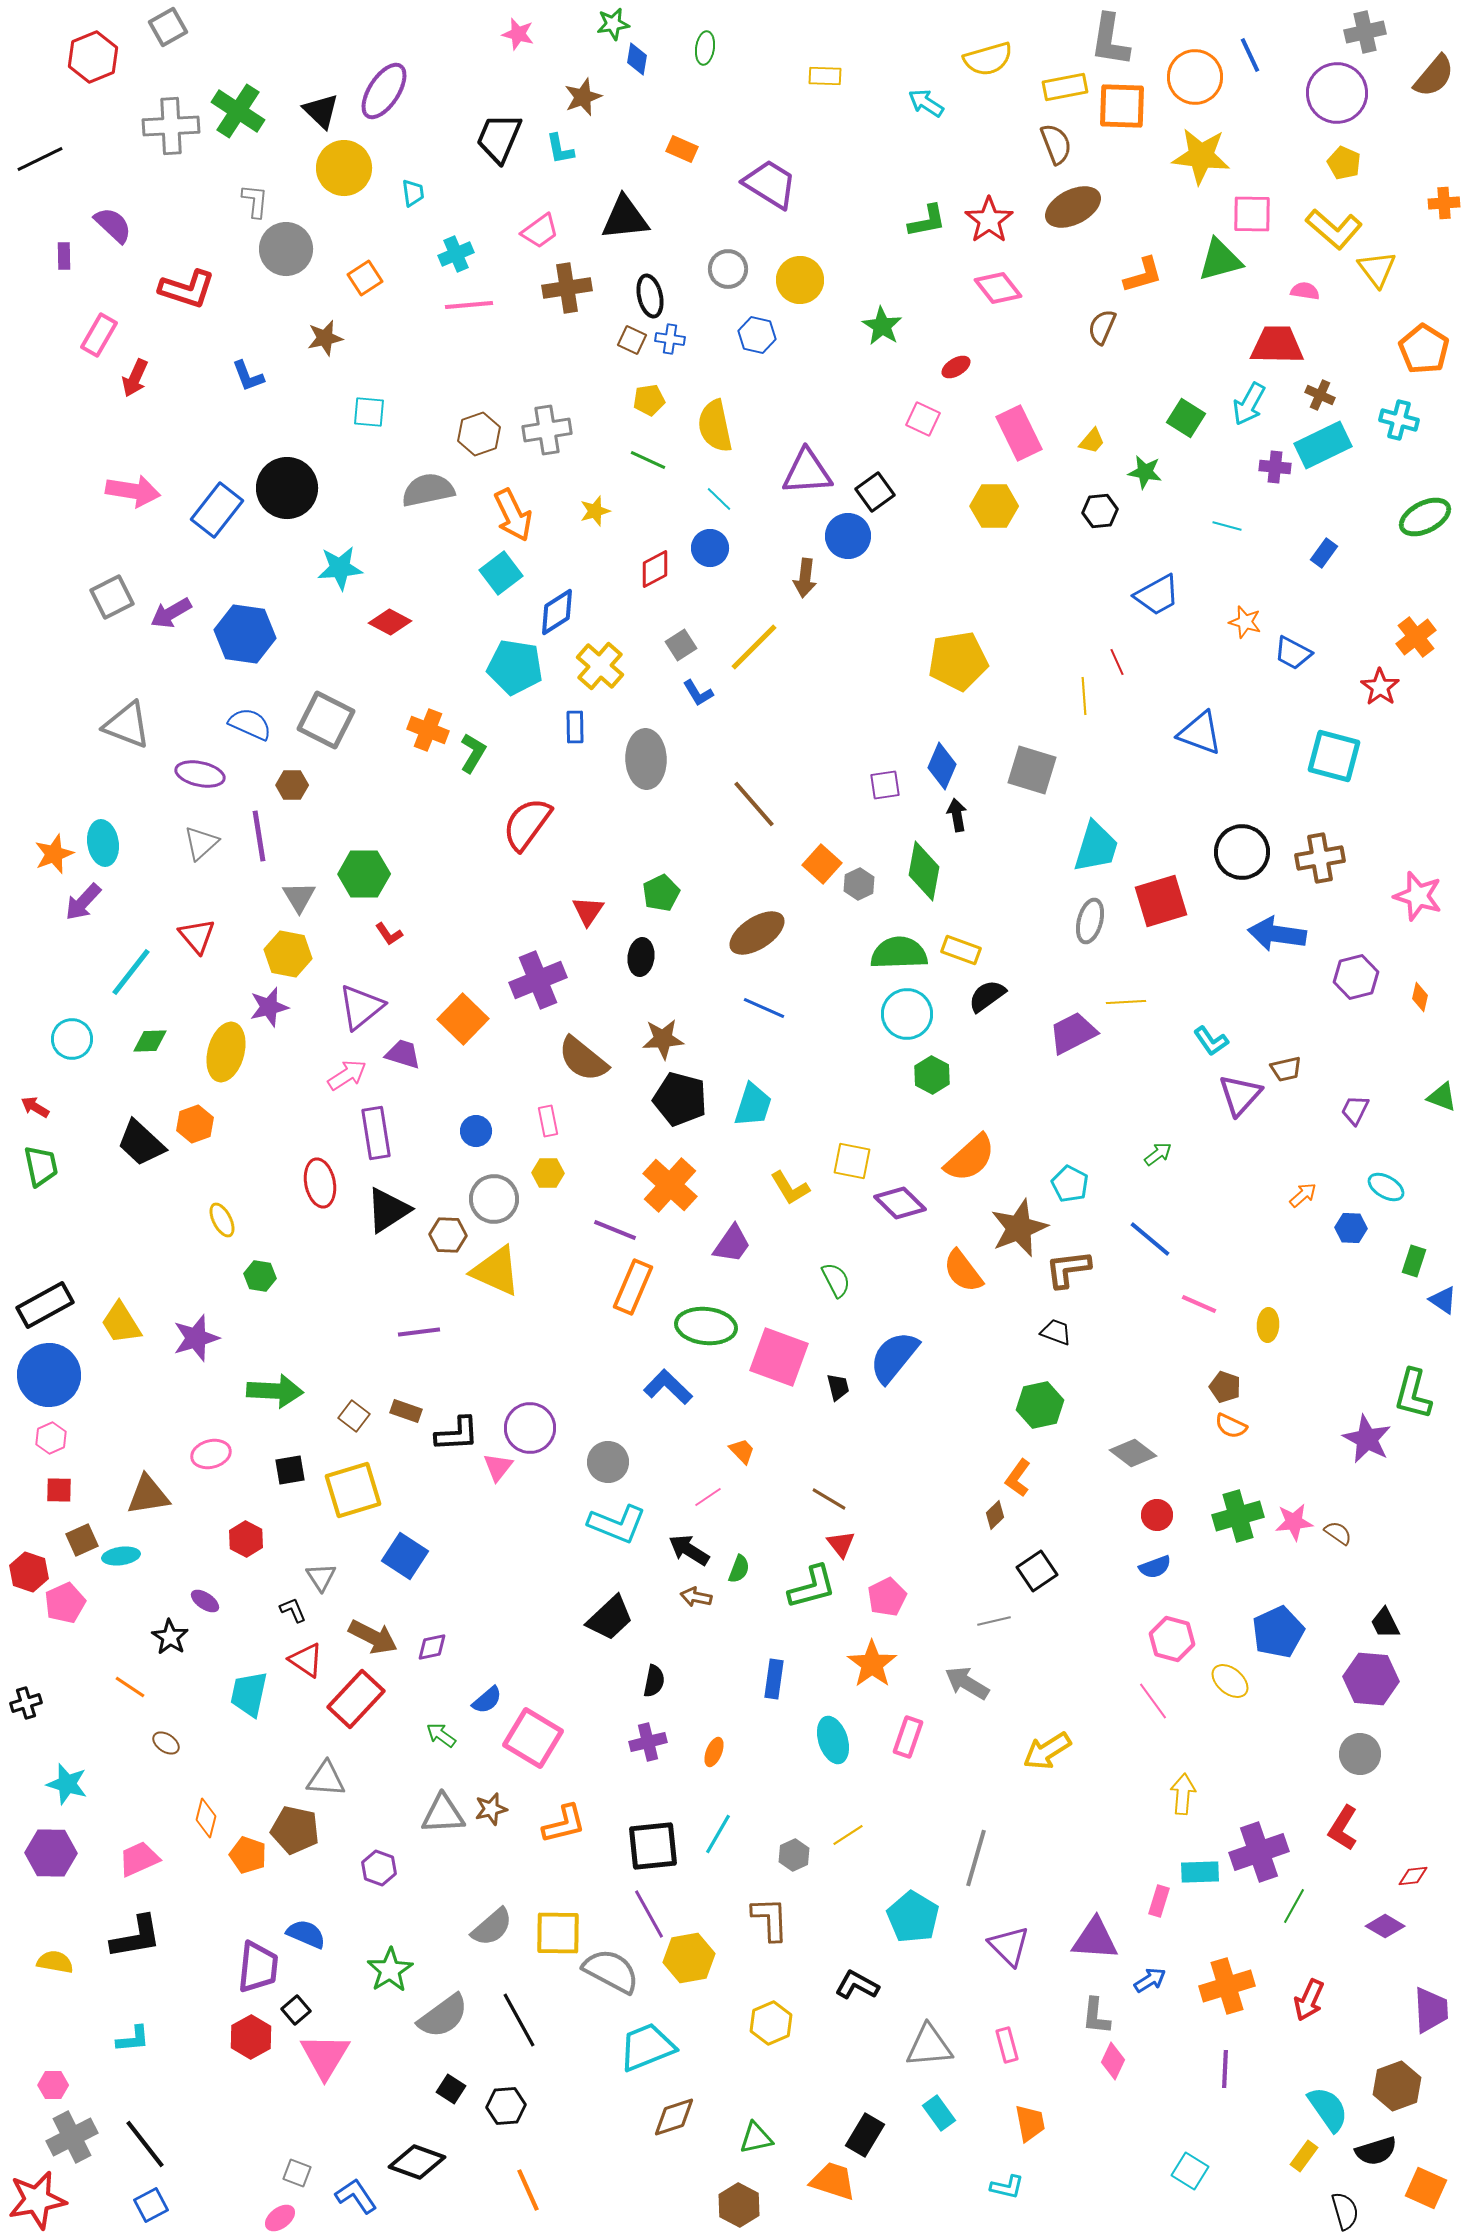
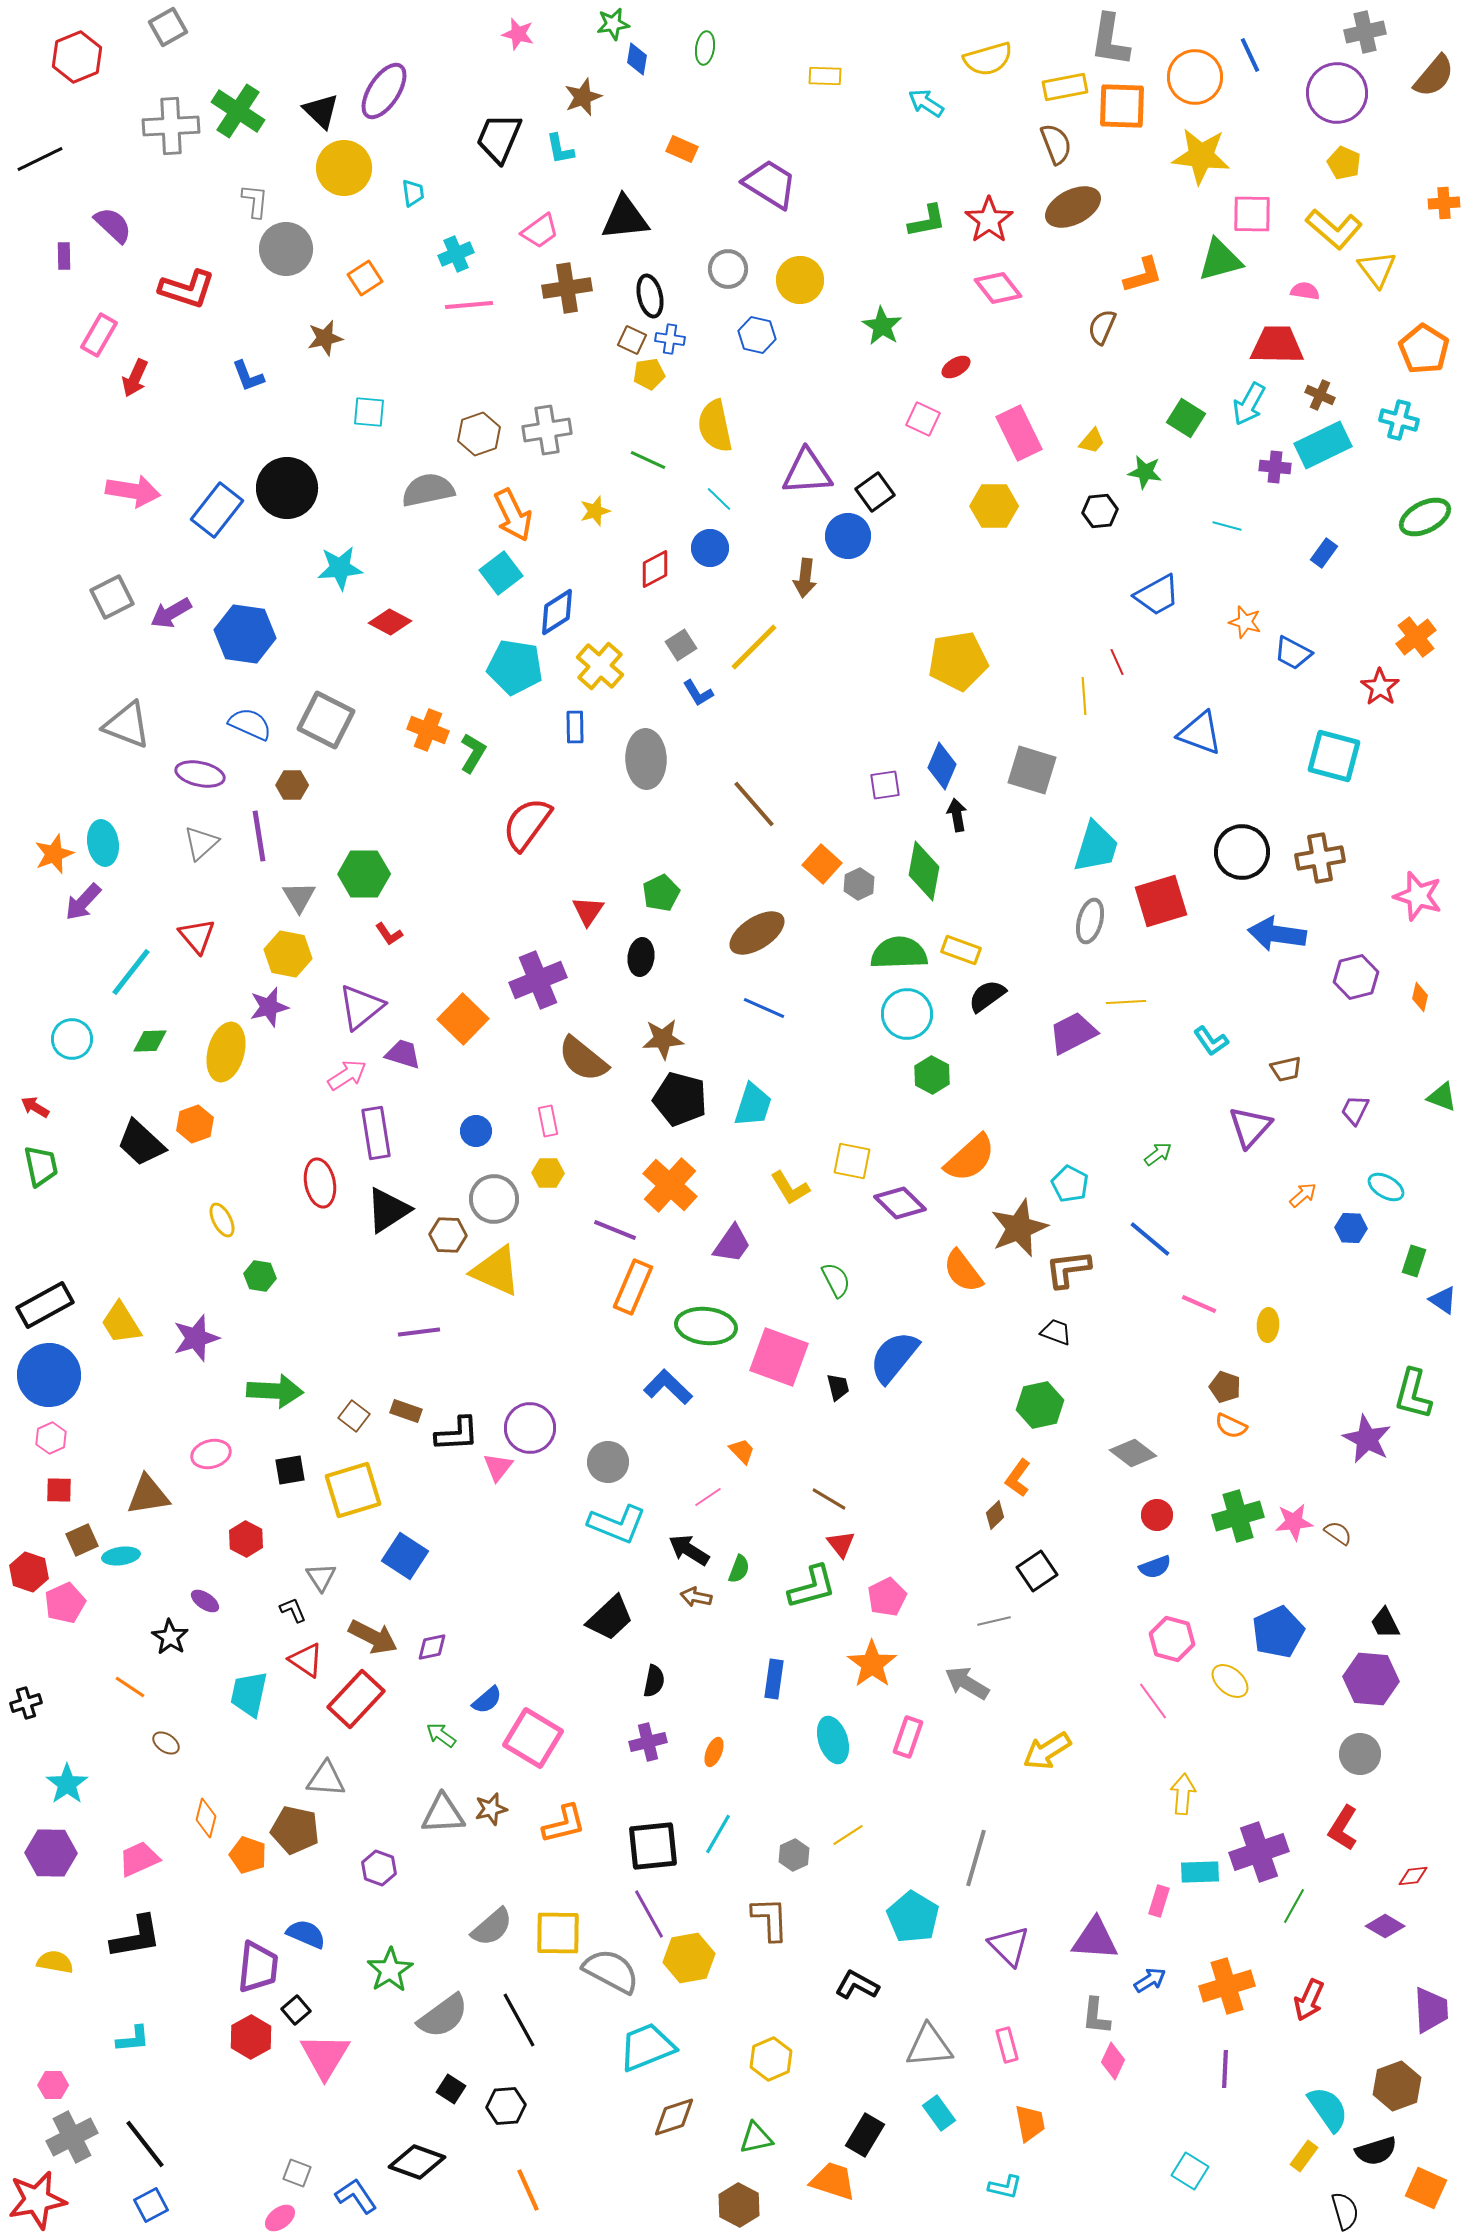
red hexagon at (93, 57): moved 16 px left
yellow pentagon at (649, 400): moved 26 px up
purple triangle at (1240, 1095): moved 10 px right, 32 px down
cyan star at (67, 1784): rotated 21 degrees clockwise
yellow hexagon at (771, 2023): moved 36 px down
cyan L-shape at (1007, 2187): moved 2 px left
